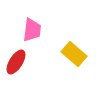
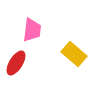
red ellipse: moved 1 px down
